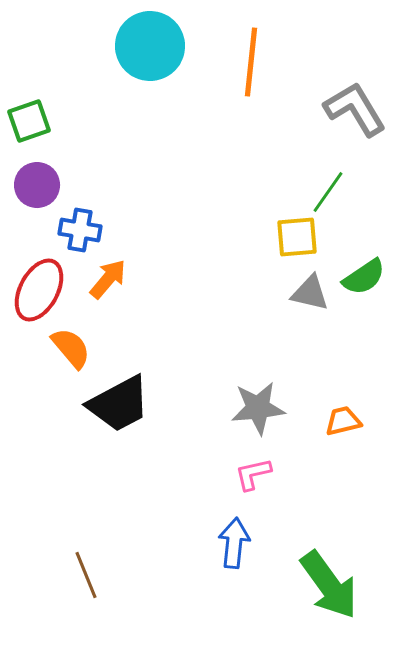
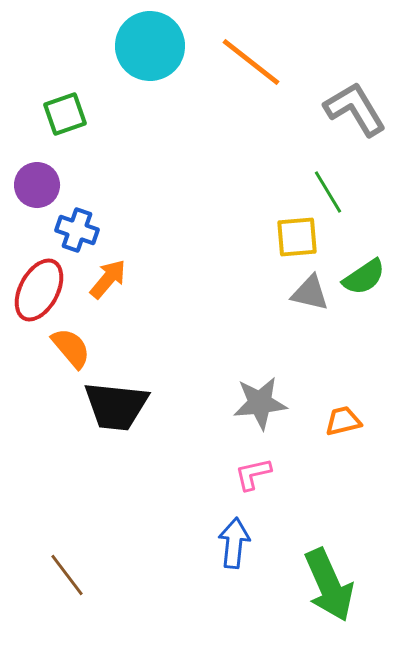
orange line: rotated 58 degrees counterclockwise
green square: moved 36 px right, 7 px up
green line: rotated 66 degrees counterclockwise
blue cross: moved 3 px left; rotated 9 degrees clockwise
black trapezoid: moved 3 px left, 2 px down; rotated 34 degrees clockwise
gray star: moved 2 px right, 5 px up
brown line: moved 19 px left; rotated 15 degrees counterclockwise
green arrow: rotated 12 degrees clockwise
